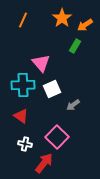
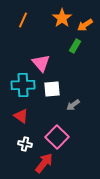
white square: rotated 18 degrees clockwise
